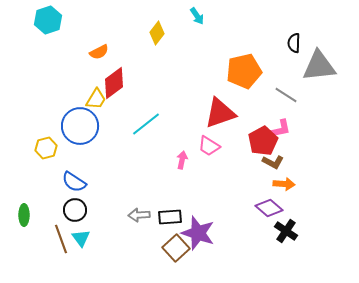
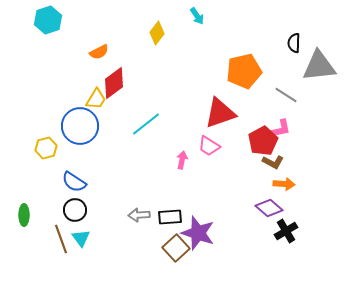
black cross: rotated 25 degrees clockwise
